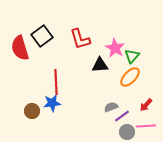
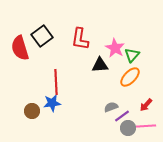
red L-shape: rotated 25 degrees clockwise
green triangle: moved 1 px up
gray circle: moved 1 px right, 4 px up
